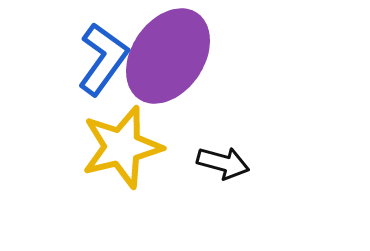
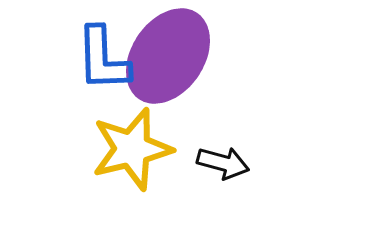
blue L-shape: rotated 142 degrees clockwise
yellow star: moved 10 px right, 2 px down
